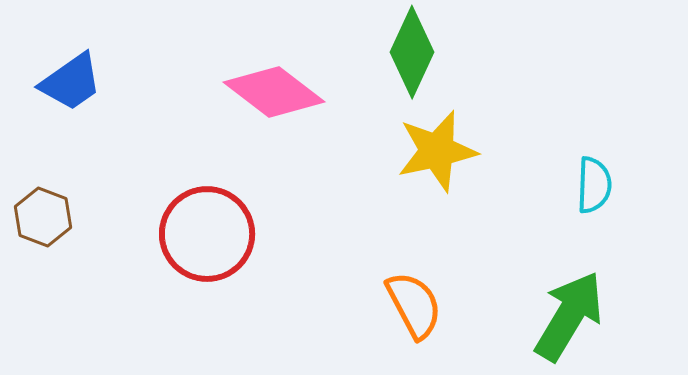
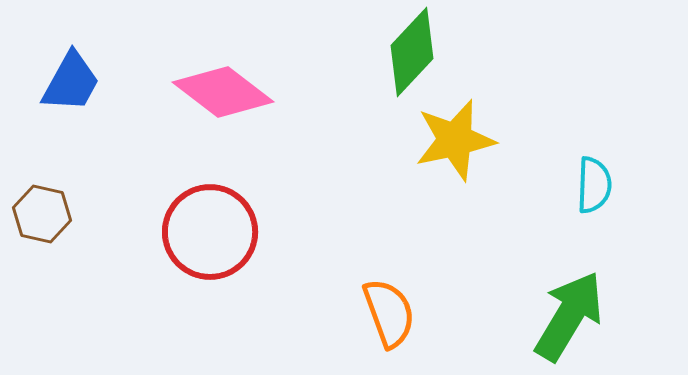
green diamond: rotated 18 degrees clockwise
blue trapezoid: rotated 26 degrees counterclockwise
pink diamond: moved 51 px left
yellow star: moved 18 px right, 11 px up
brown hexagon: moved 1 px left, 3 px up; rotated 8 degrees counterclockwise
red circle: moved 3 px right, 2 px up
orange semicircle: moved 25 px left, 8 px down; rotated 8 degrees clockwise
